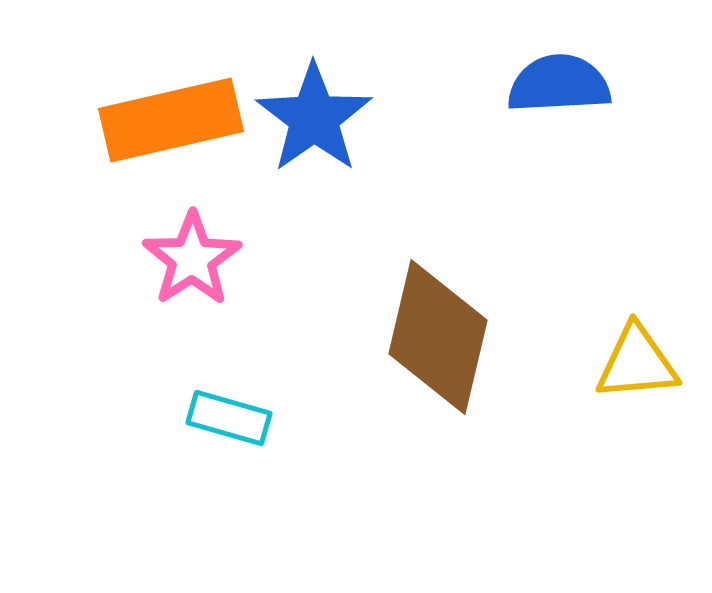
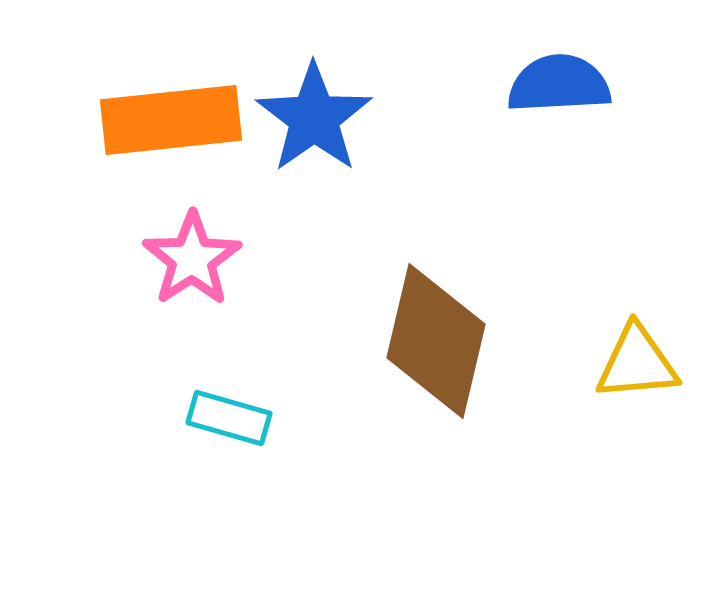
orange rectangle: rotated 7 degrees clockwise
brown diamond: moved 2 px left, 4 px down
